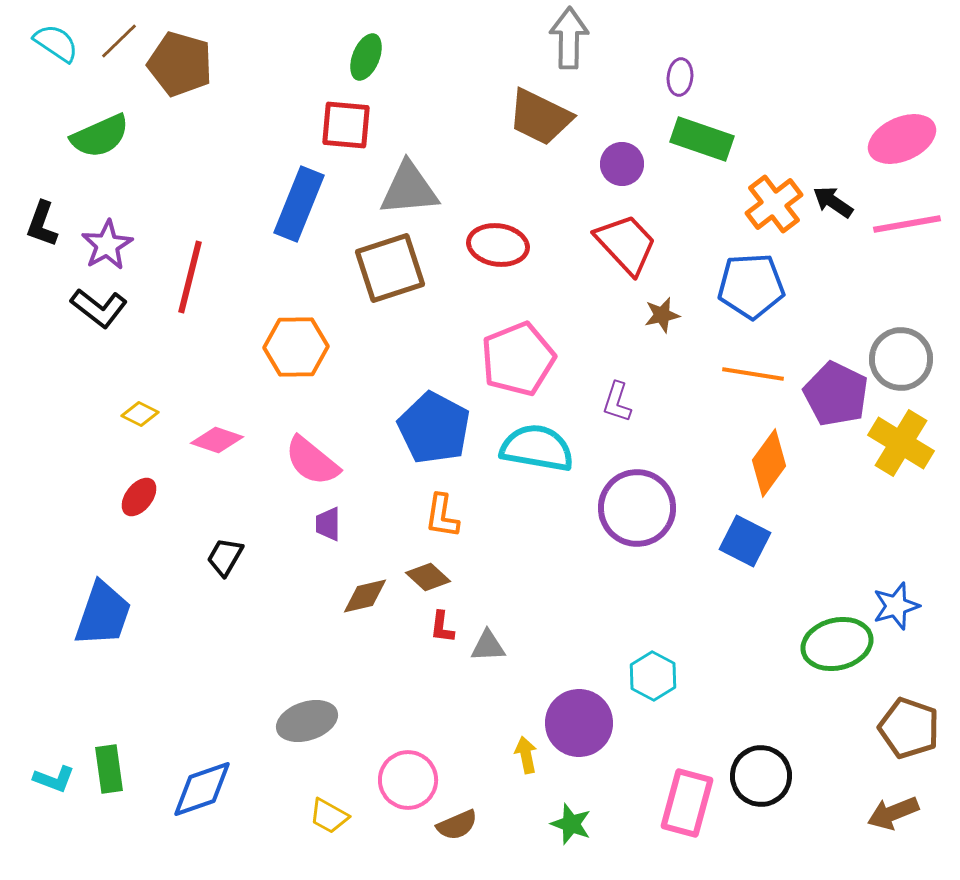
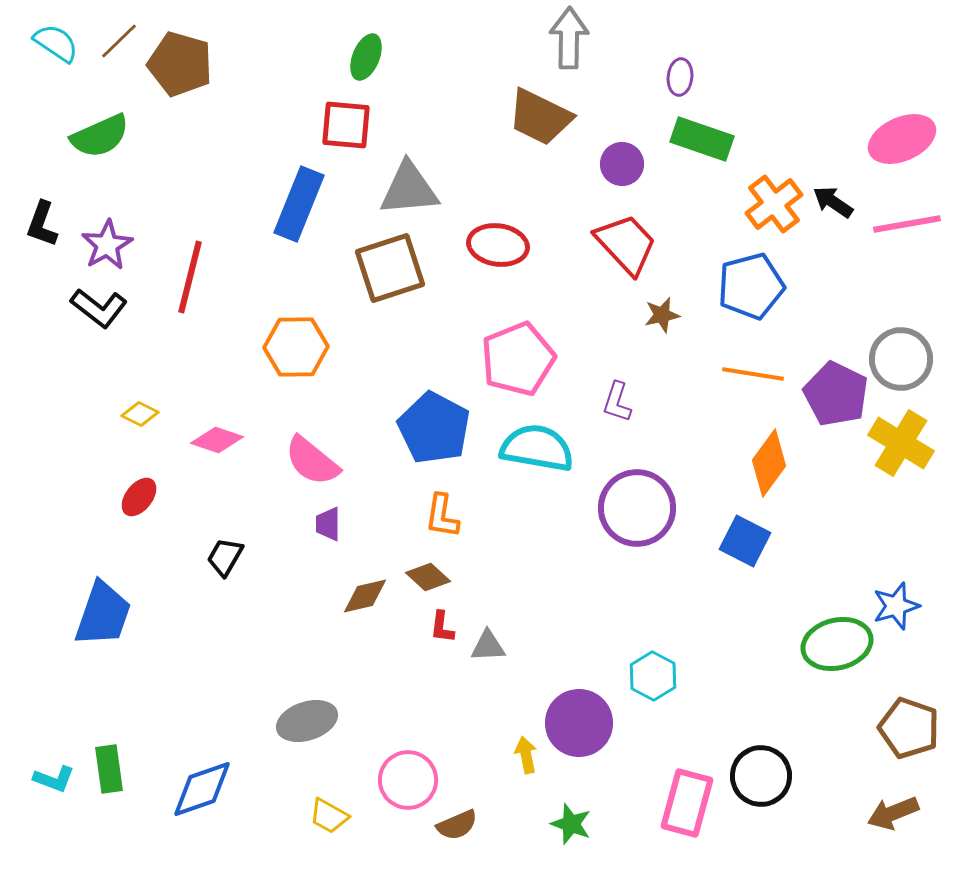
blue pentagon at (751, 286): rotated 12 degrees counterclockwise
